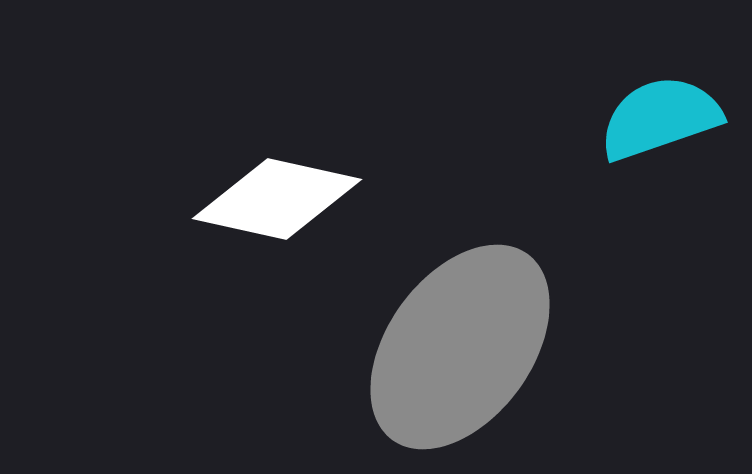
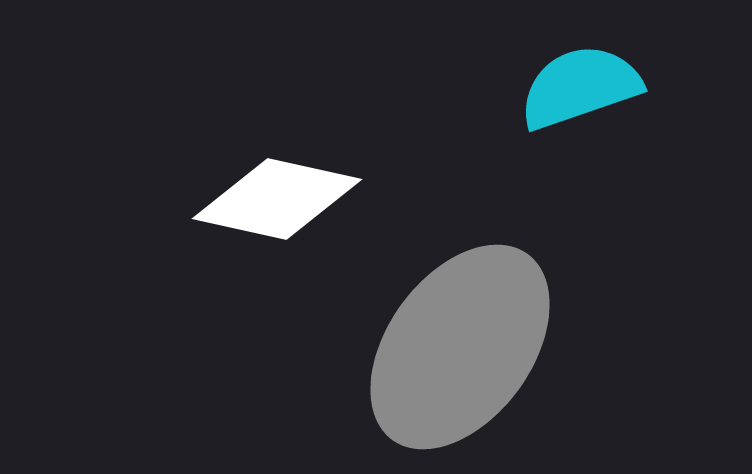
cyan semicircle: moved 80 px left, 31 px up
